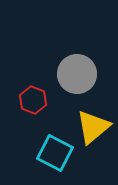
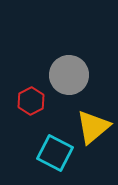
gray circle: moved 8 px left, 1 px down
red hexagon: moved 2 px left, 1 px down; rotated 12 degrees clockwise
